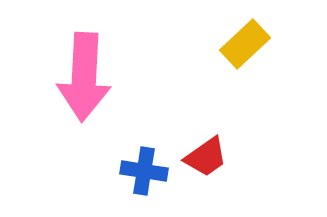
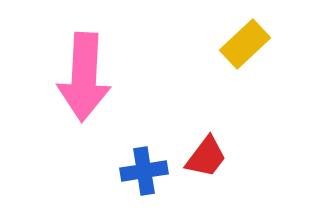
red trapezoid: rotated 18 degrees counterclockwise
blue cross: rotated 18 degrees counterclockwise
